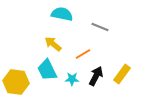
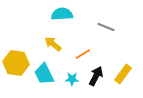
cyan semicircle: rotated 15 degrees counterclockwise
gray line: moved 6 px right
cyan trapezoid: moved 3 px left, 4 px down
yellow rectangle: moved 1 px right
yellow hexagon: moved 19 px up
